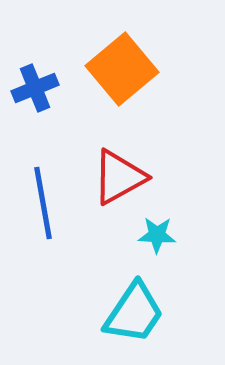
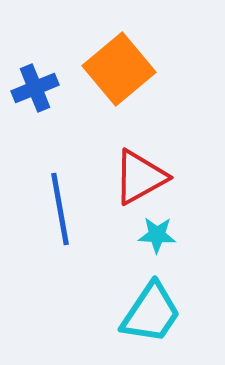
orange square: moved 3 px left
red triangle: moved 21 px right
blue line: moved 17 px right, 6 px down
cyan trapezoid: moved 17 px right
